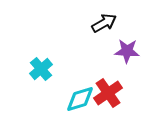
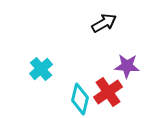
purple star: moved 15 px down
red cross: moved 1 px up
cyan diamond: rotated 60 degrees counterclockwise
